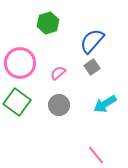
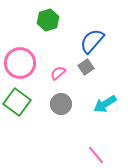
green hexagon: moved 3 px up
gray square: moved 6 px left
gray circle: moved 2 px right, 1 px up
